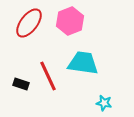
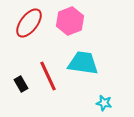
black rectangle: rotated 42 degrees clockwise
